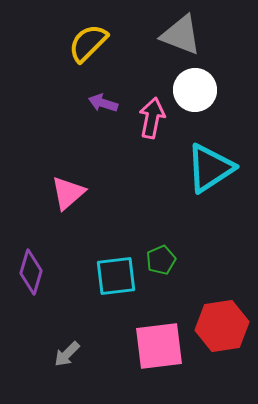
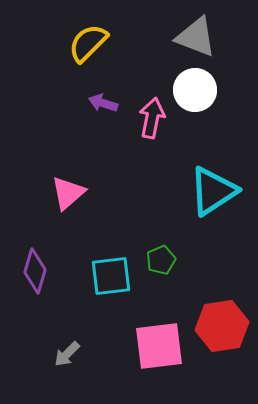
gray triangle: moved 15 px right, 2 px down
cyan triangle: moved 3 px right, 23 px down
purple diamond: moved 4 px right, 1 px up
cyan square: moved 5 px left
